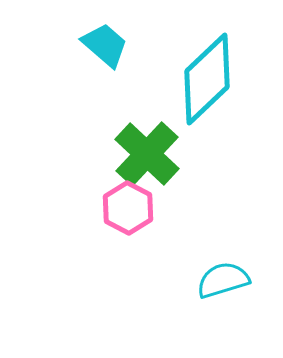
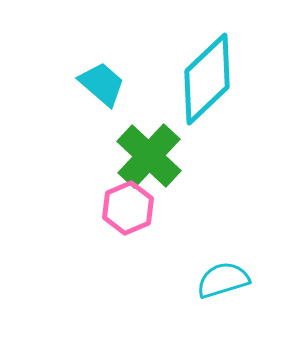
cyan trapezoid: moved 3 px left, 39 px down
green cross: moved 2 px right, 2 px down
pink hexagon: rotated 9 degrees clockwise
